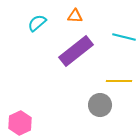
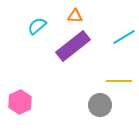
cyan semicircle: moved 3 px down
cyan line: rotated 45 degrees counterclockwise
purple rectangle: moved 3 px left, 5 px up
pink hexagon: moved 21 px up
